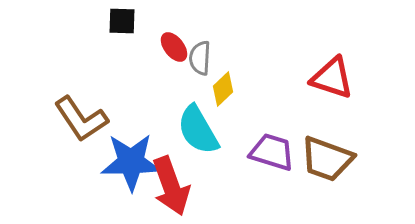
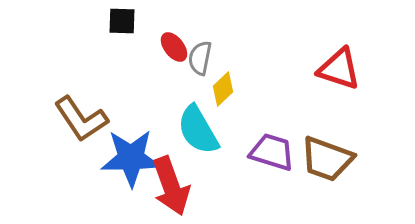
gray semicircle: rotated 8 degrees clockwise
red triangle: moved 7 px right, 9 px up
blue star: moved 4 px up
